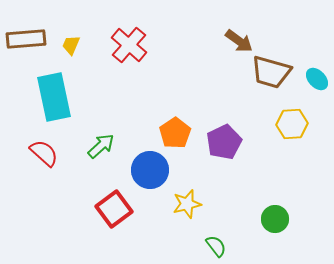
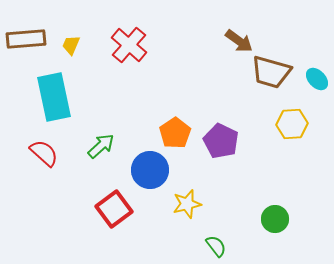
purple pentagon: moved 3 px left, 1 px up; rotated 20 degrees counterclockwise
